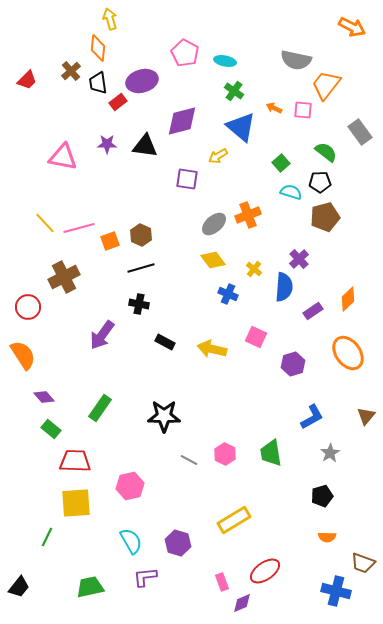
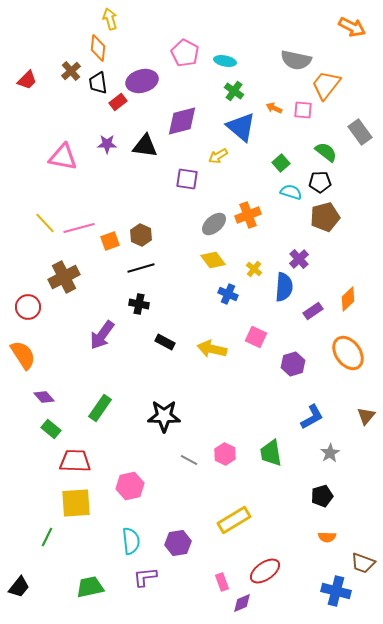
cyan semicircle at (131, 541): rotated 24 degrees clockwise
purple hexagon at (178, 543): rotated 25 degrees counterclockwise
